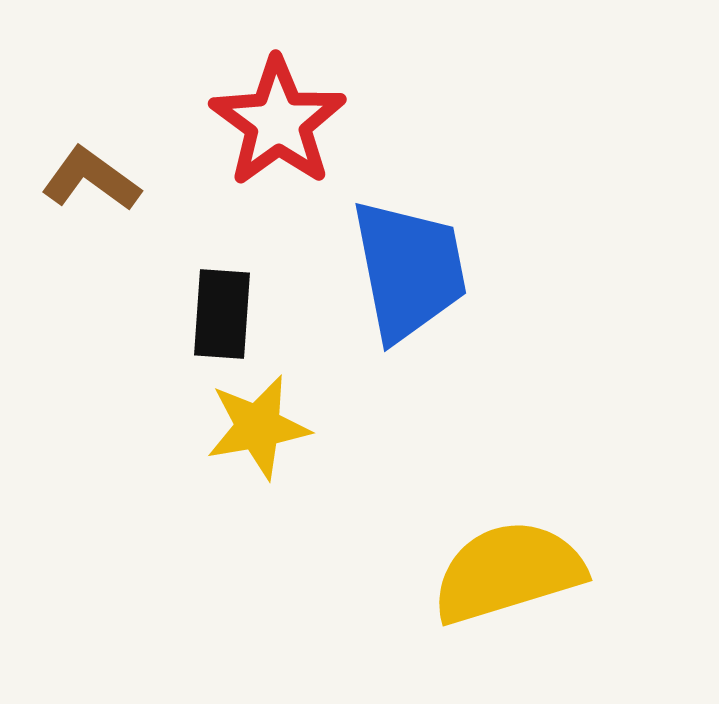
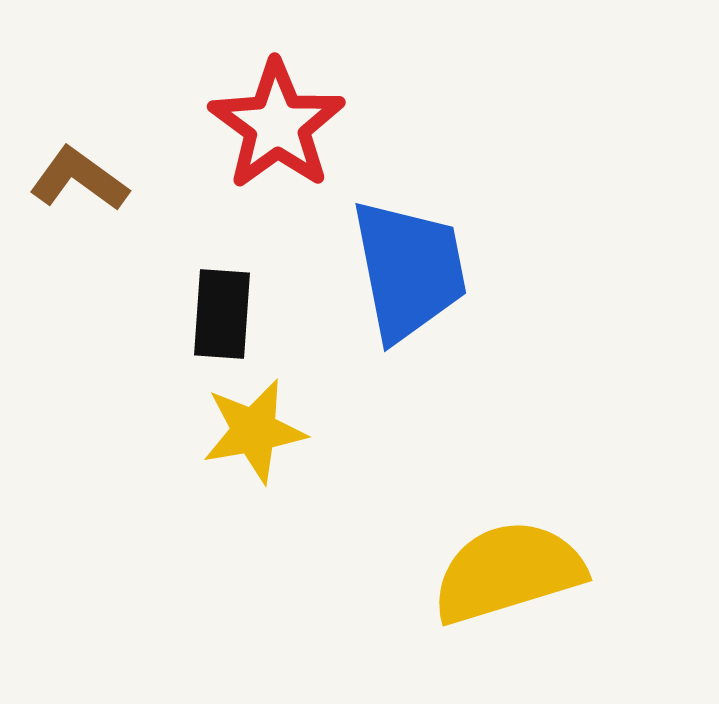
red star: moved 1 px left, 3 px down
brown L-shape: moved 12 px left
yellow star: moved 4 px left, 4 px down
